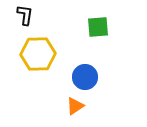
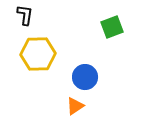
green square: moved 14 px right; rotated 15 degrees counterclockwise
